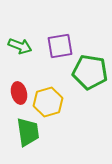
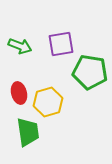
purple square: moved 1 px right, 2 px up
